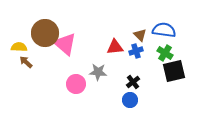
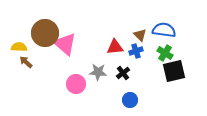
black cross: moved 10 px left, 9 px up
